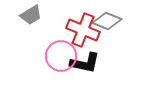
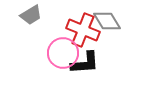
gray diamond: rotated 36 degrees clockwise
pink circle: moved 2 px right, 3 px up
black L-shape: rotated 16 degrees counterclockwise
